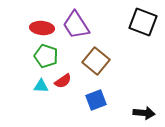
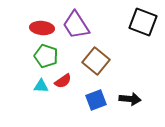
black arrow: moved 14 px left, 14 px up
